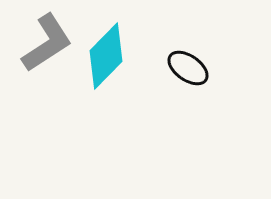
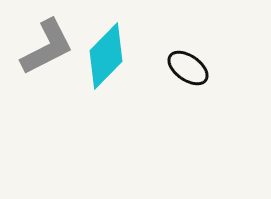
gray L-shape: moved 4 px down; rotated 6 degrees clockwise
